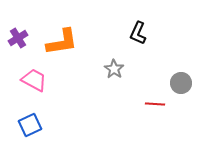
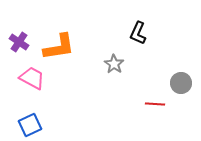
purple cross: moved 1 px right, 4 px down; rotated 24 degrees counterclockwise
orange L-shape: moved 3 px left, 5 px down
gray star: moved 5 px up
pink trapezoid: moved 2 px left, 2 px up
